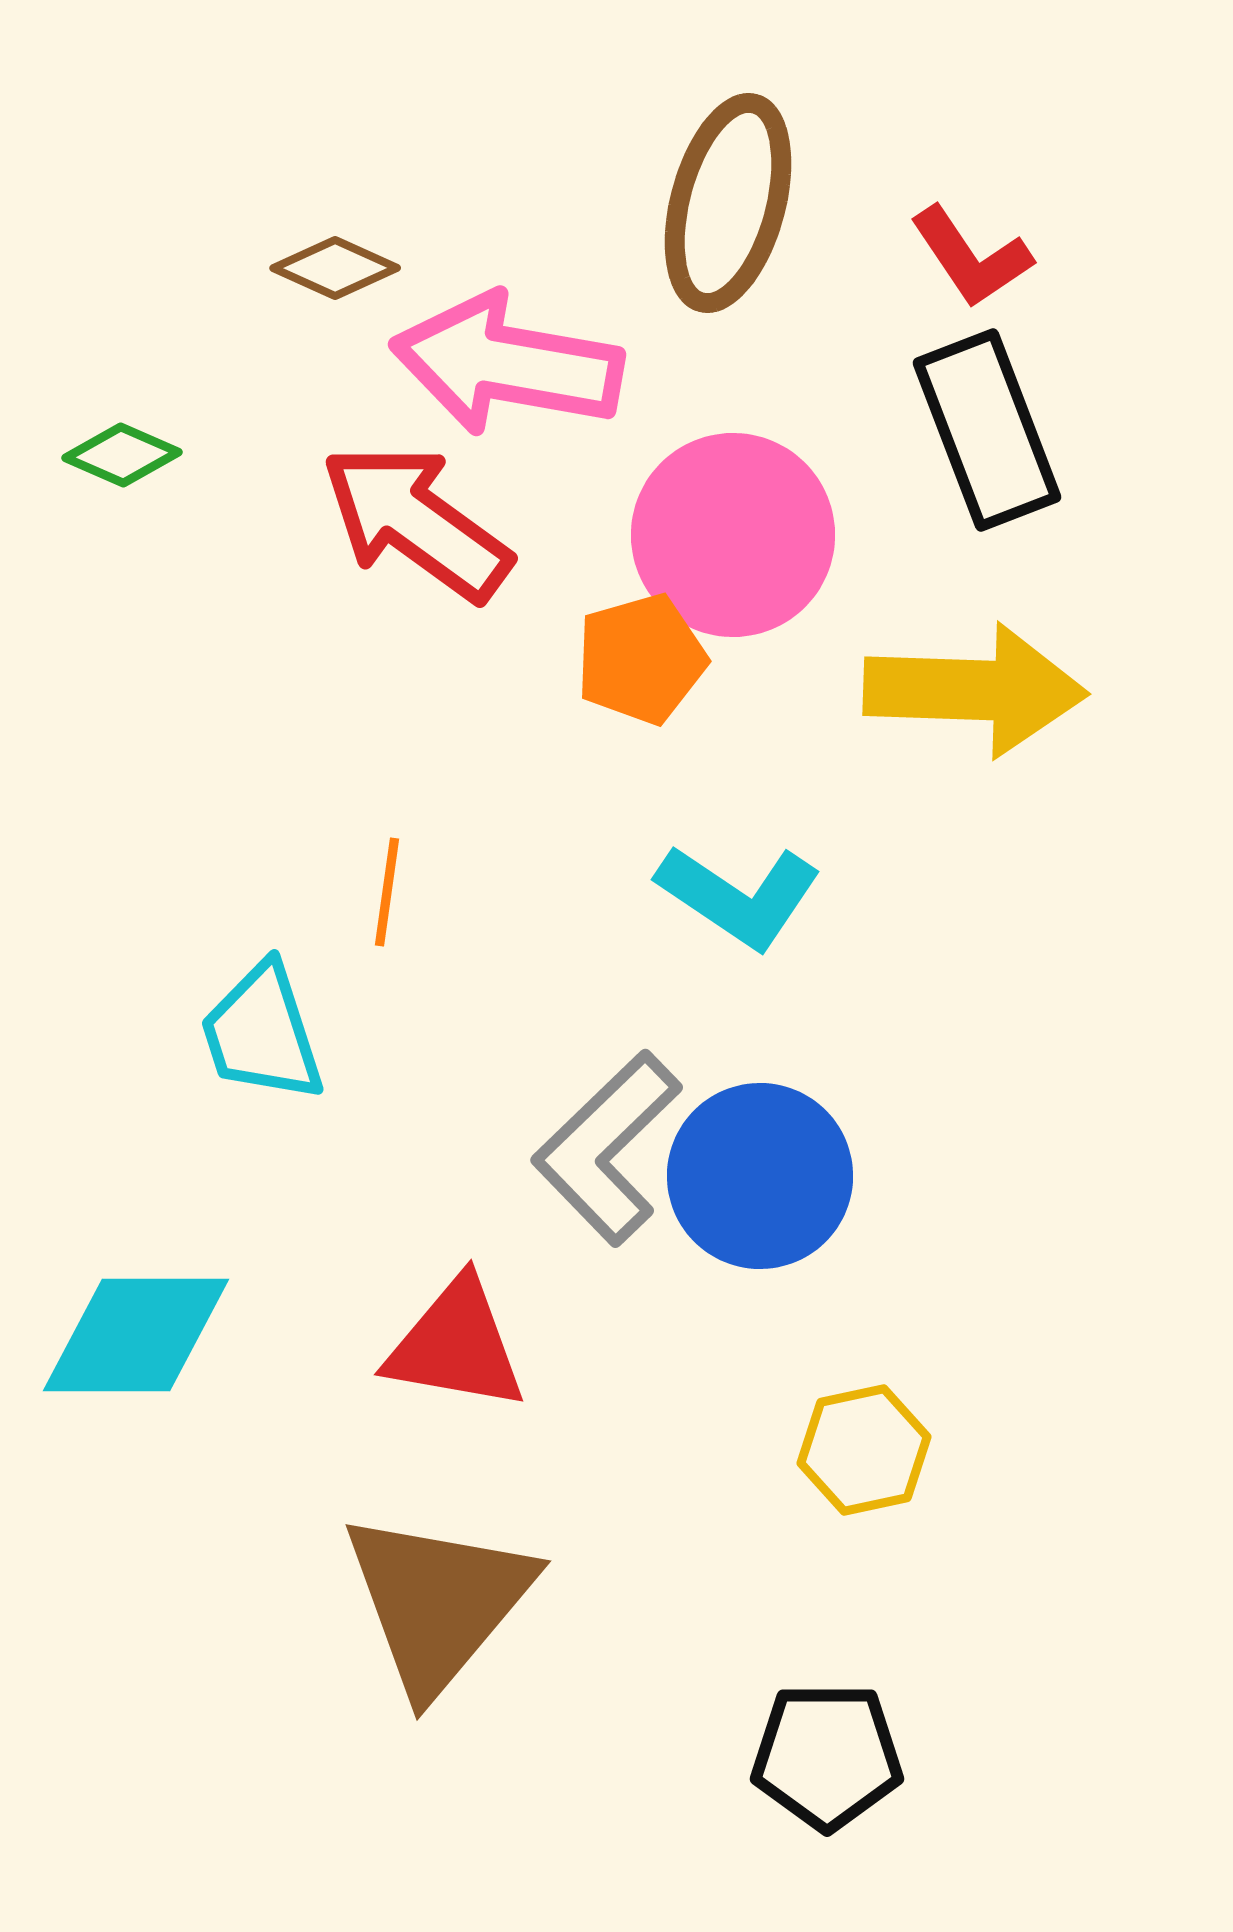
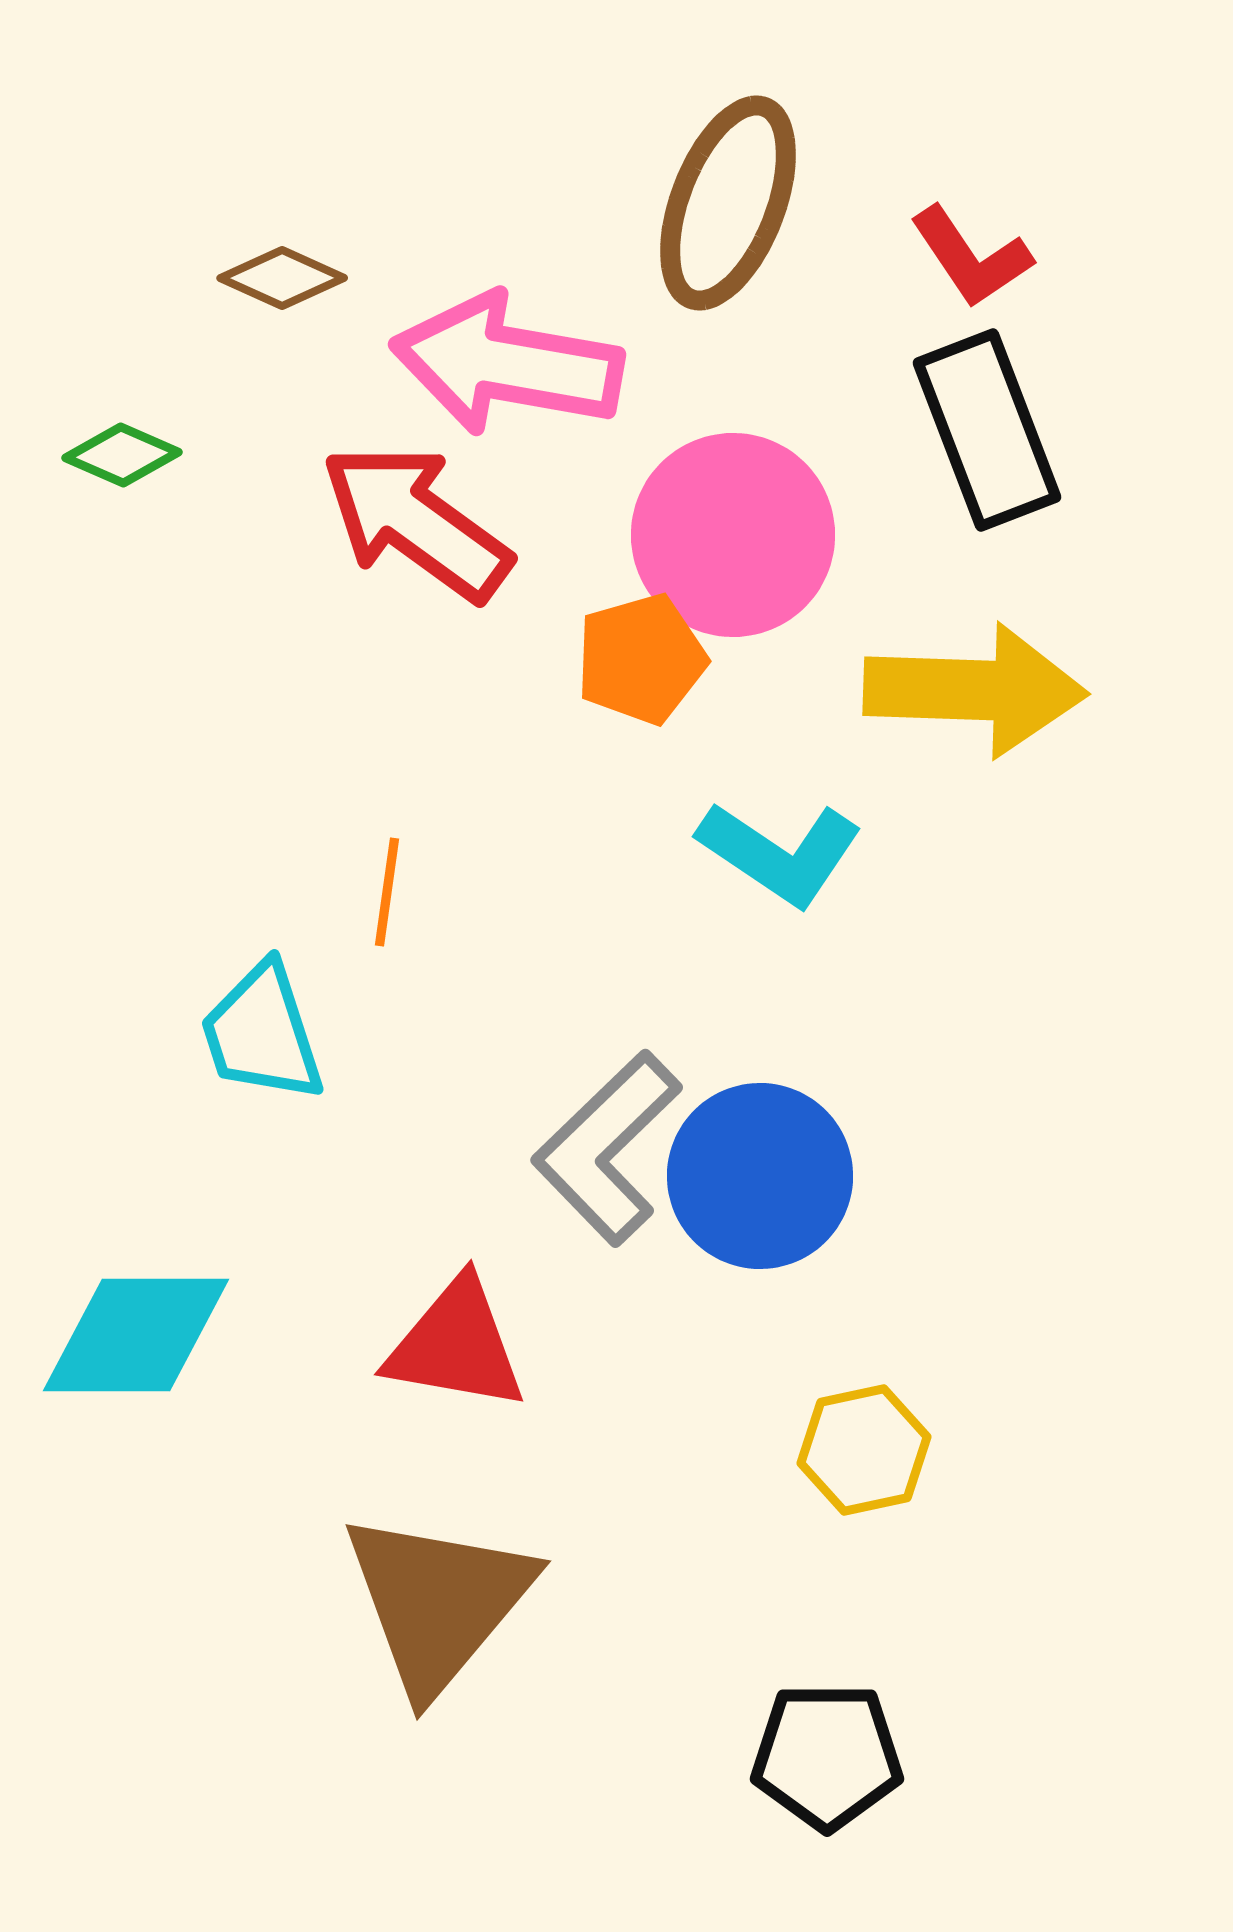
brown ellipse: rotated 6 degrees clockwise
brown diamond: moved 53 px left, 10 px down
cyan L-shape: moved 41 px right, 43 px up
